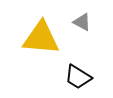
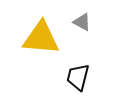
black trapezoid: rotated 72 degrees clockwise
